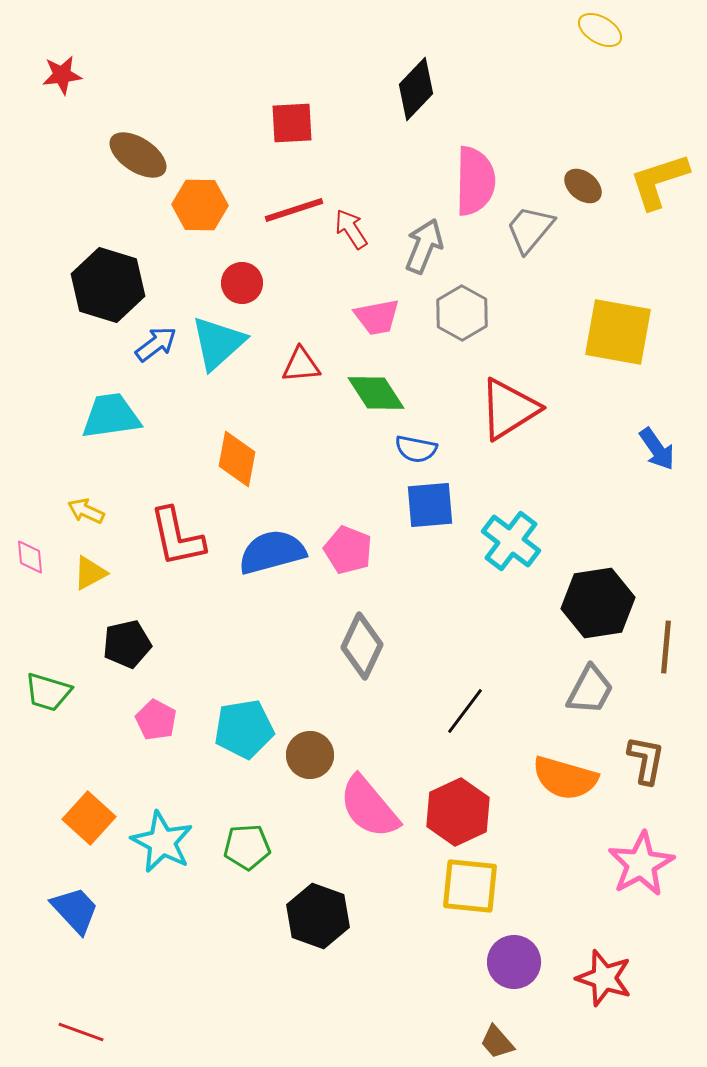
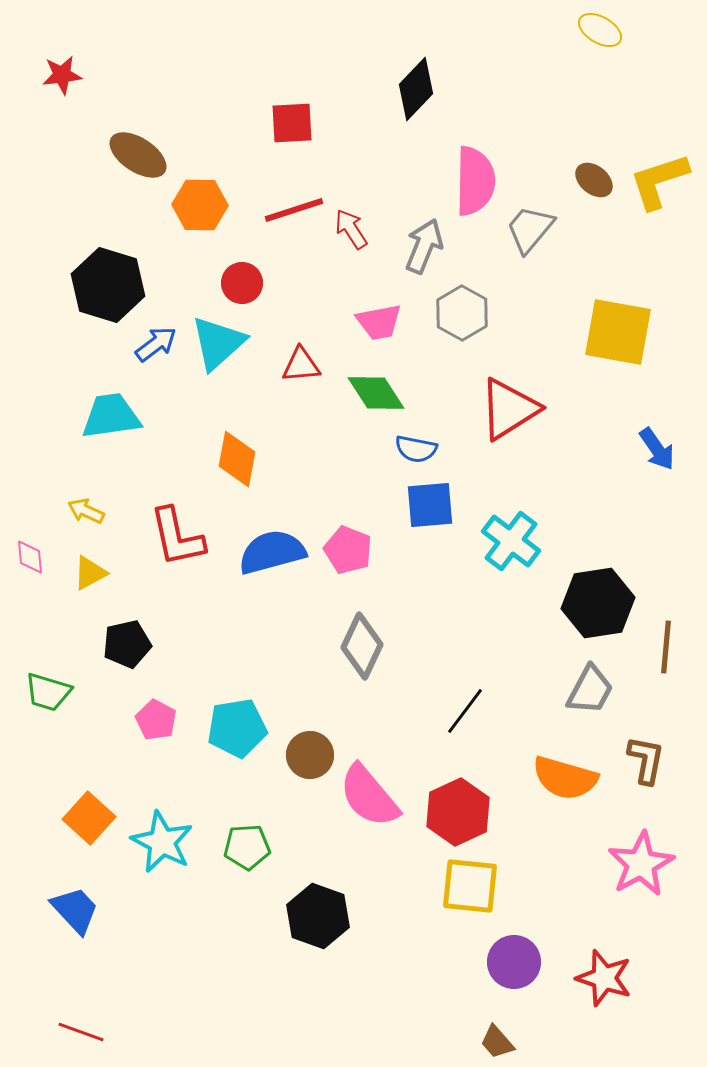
brown ellipse at (583, 186): moved 11 px right, 6 px up
pink trapezoid at (377, 317): moved 2 px right, 5 px down
cyan pentagon at (244, 729): moved 7 px left, 1 px up
pink semicircle at (369, 807): moved 11 px up
